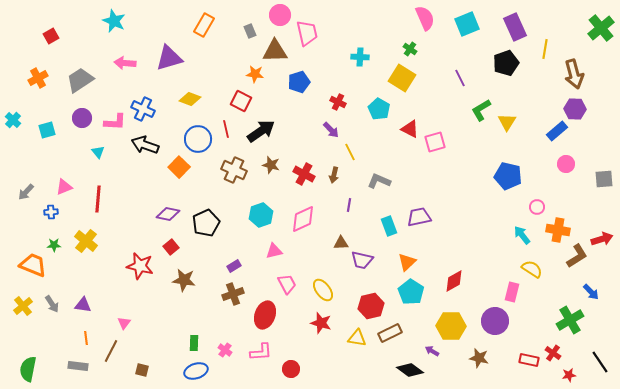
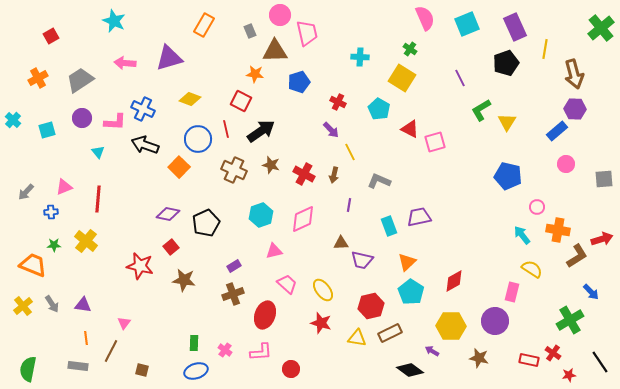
pink trapezoid at (287, 284): rotated 20 degrees counterclockwise
